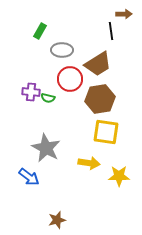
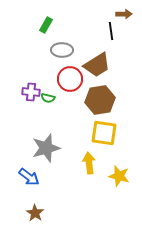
green rectangle: moved 6 px right, 6 px up
brown trapezoid: moved 1 px left, 1 px down
brown hexagon: moved 1 px down
yellow square: moved 2 px left, 1 px down
gray star: rotated 28 degrees clockwise
yellow arrow: rotated 105 degrees counterclockwise
yellow star: rotated 15 degrees clockwise
brown star: moved 22 px left, 7 px up; rotated 24 degrees counterclockwise
